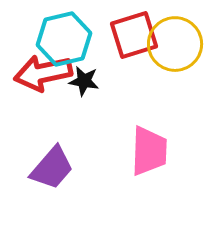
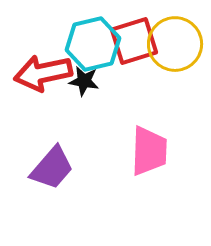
red square: moved 6 px down
cyan hexagon: moved 29 px right, 5 px down
